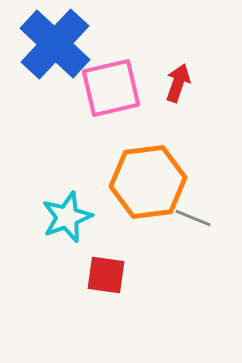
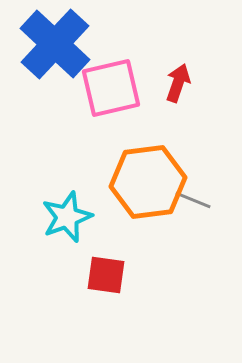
gray line: moved 18 px up
